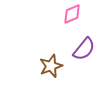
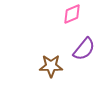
brown star: rotated 20 degrees clockwise
